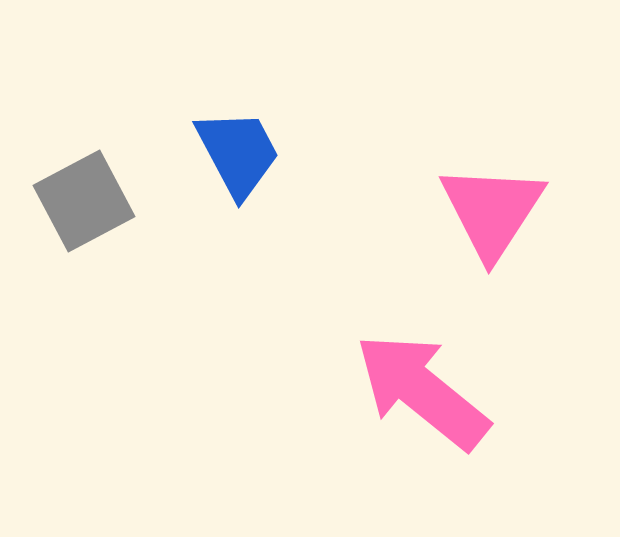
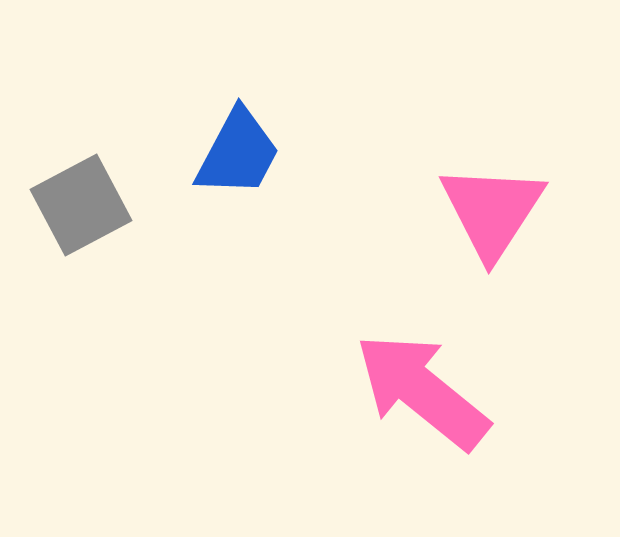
blue trapezoid: rotated 56 degrees clockwise
gray square: moved 3 px left, 4 px down
